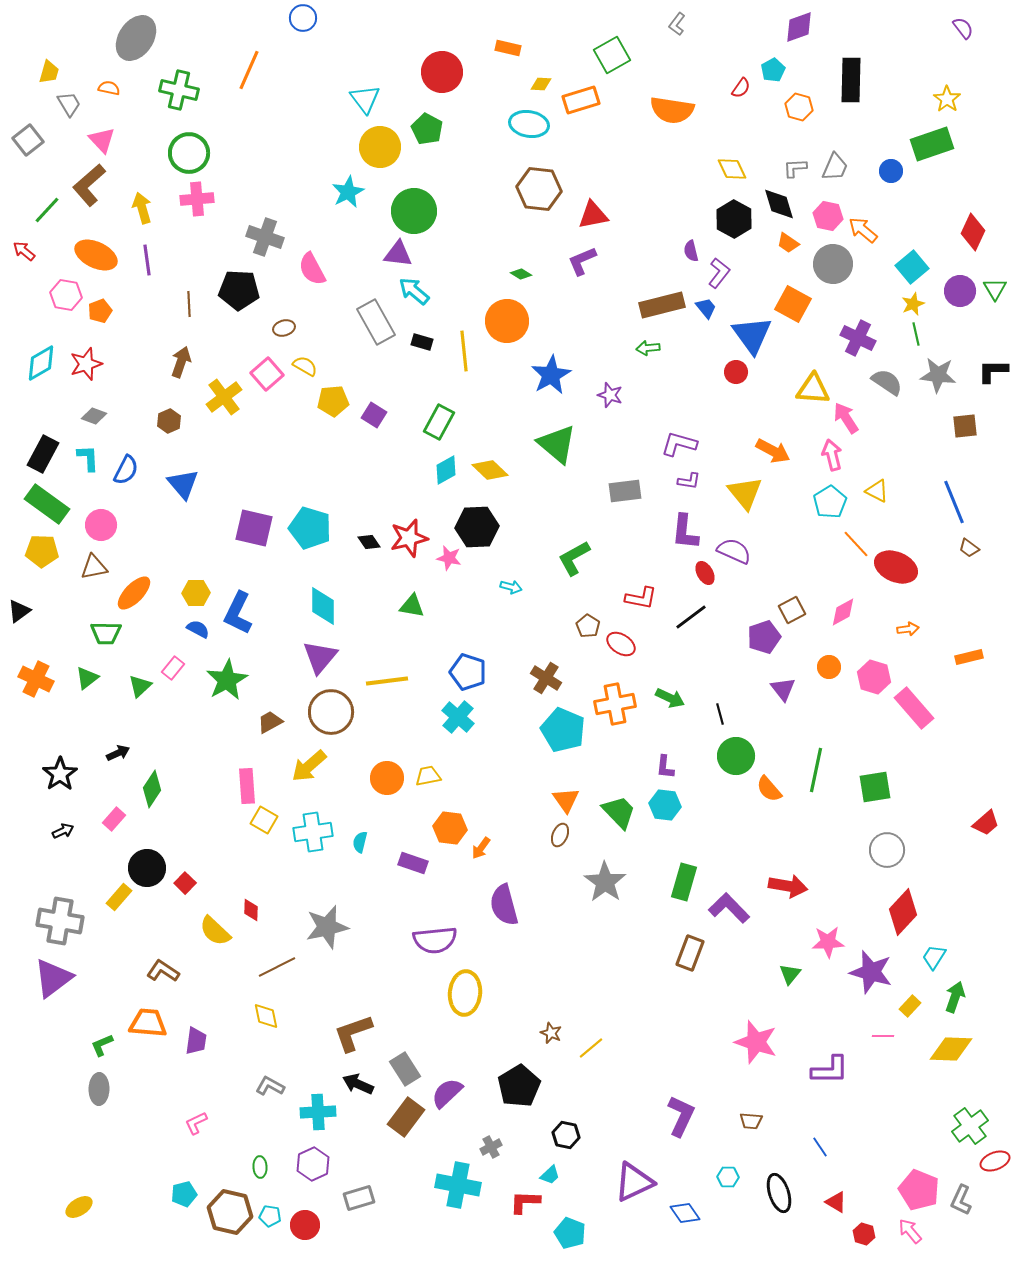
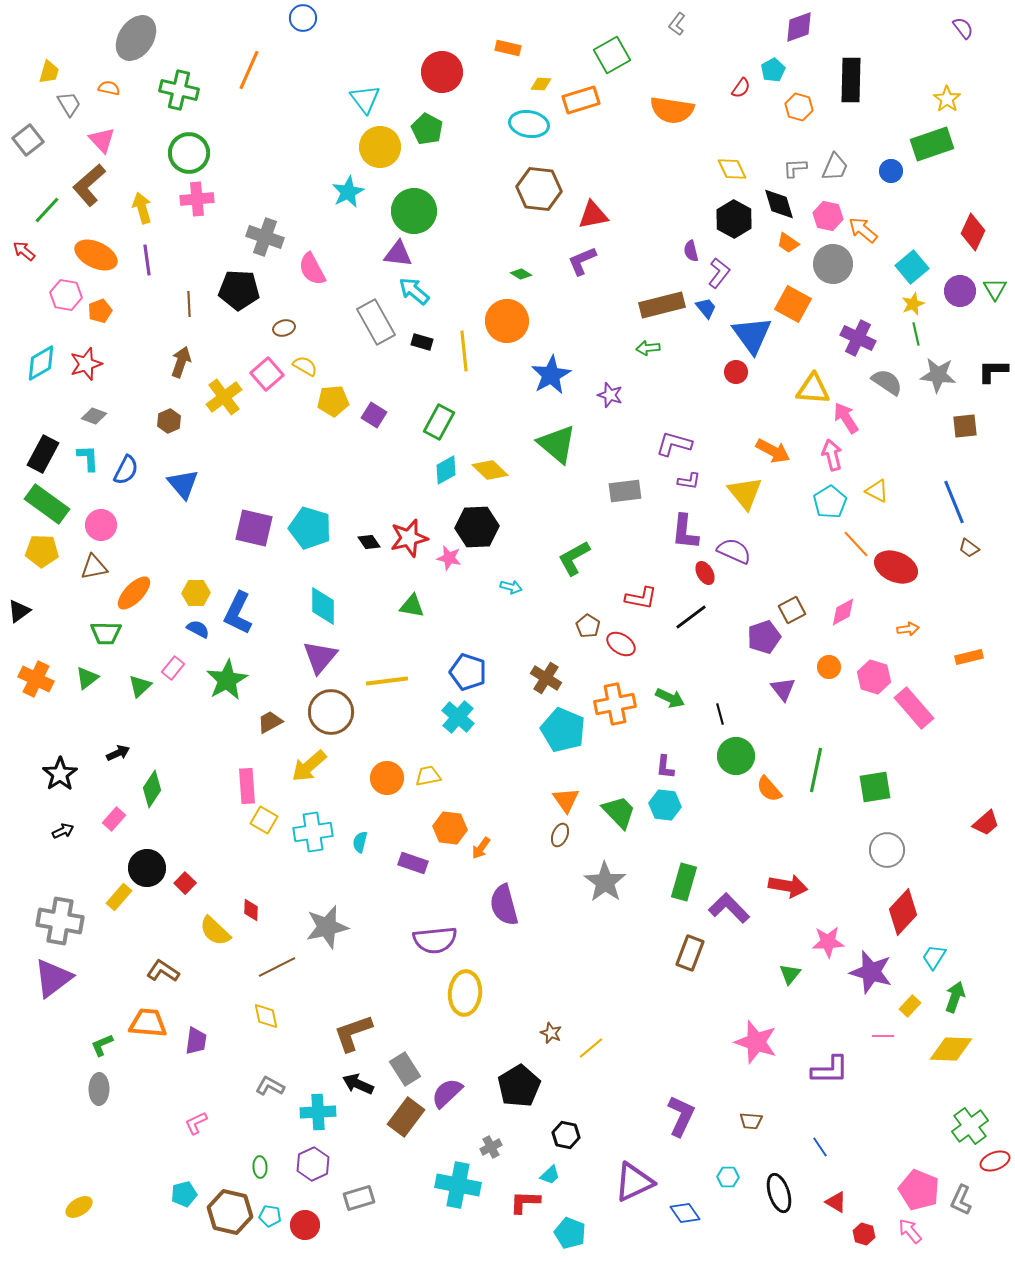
purple L-shape at (679, 444): moved 5 px left
